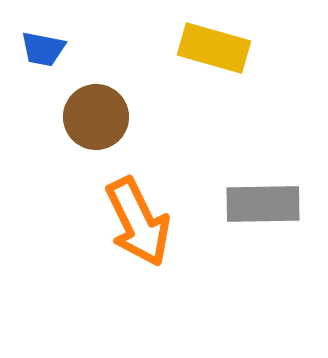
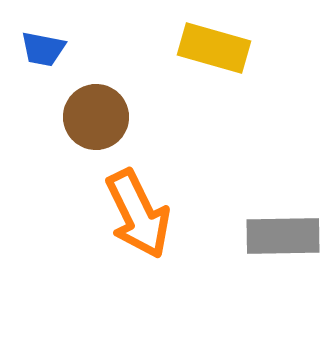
gray rectangle: moved 20 px right, 32 px down
orange arrow: moved 8 px up
